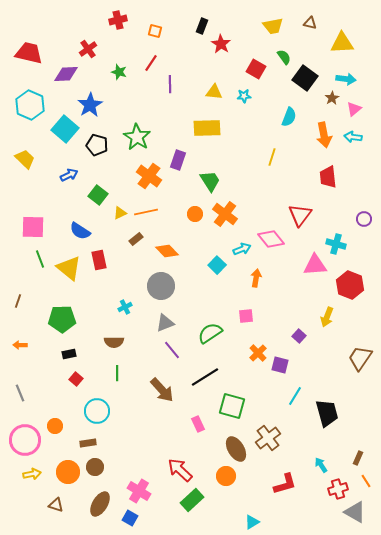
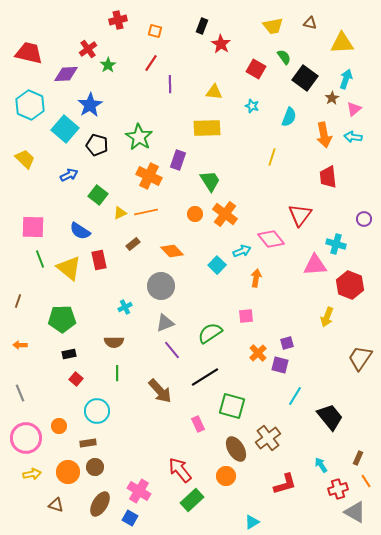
green star at (119, 72): moved 11 px left, 7 px up; rotated 21 degrees clockwise
cyan arrow at (346, 79): rotated 78 degrees counterclockwise
cyan star at (244, 96): moved 8 px right, 10 px down; rotated 24 degrees clockwise
green star at (137, 137): moved 2 px right
orange cross at (149, 176): rotated 10 degrees counterclockwise
brown rectangle at (136, 239): moved 3 px left, 5 px down
cyan arrow at (242, 249): moved 2 px down
orange diamond at (167, 251): moved 5 px right
purple square at (299, 336): moved 12 px left, 7 px down; rotated 32 degrees clockwise
brown arrow at (162, 390): moved 2 px left, 1 px down
black trapezoid at (327, 413): moved 3 px right, 4 px down; rotated 24 degrees counterclockwise
orange circle at (55, 426): moved 4 px right
pink circle at (25, 440): moved 1 px right, 2 px up
red arrow at (180, 470): rotated 8 degrees clockwise
